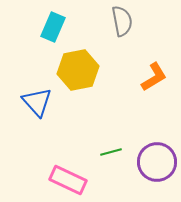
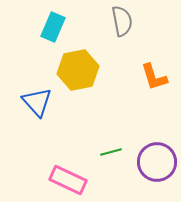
orange L-shape: rotated 104 degrees clockwise
